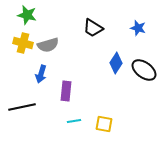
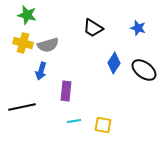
blue diamond: moved 2 px left
blue arrow: moved 3 px up
yellow square: moved 1 px left, 1 px down
